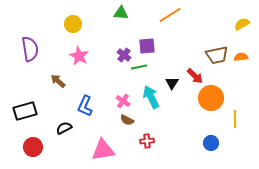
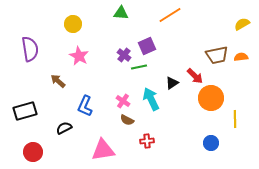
purple square: rotated 18 degrees counterclockwise
black triangle: rotated 24 degrees clockwise
cyan arrow: moved 2 px down
red circle: moved 5 px down
